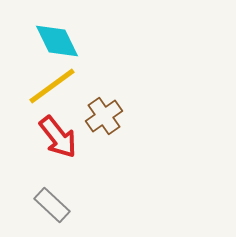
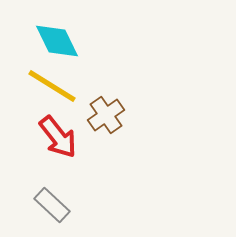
yellow line: rotated 68 degrees clockwise
brown cross: moved 2 px right, 1 px up
